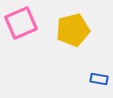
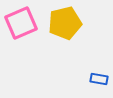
yellow pentagon: moved 8 px left, 7 px up
